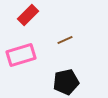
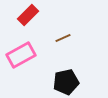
brown line: moved 2 px left, 2 px up
pink rectangle: rotated 12 degrees counterclockwise
